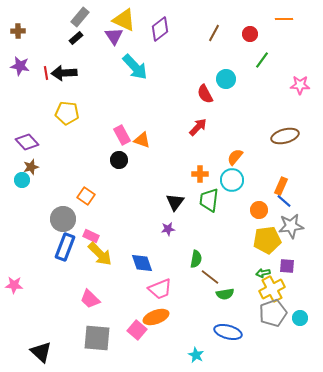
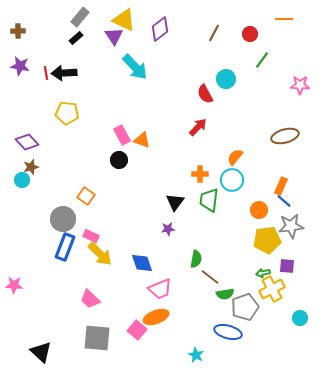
gray pentagon at (273, 313): moved 28 px left, 6 px up
